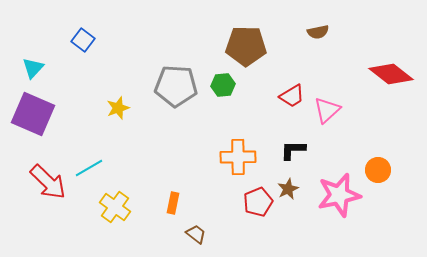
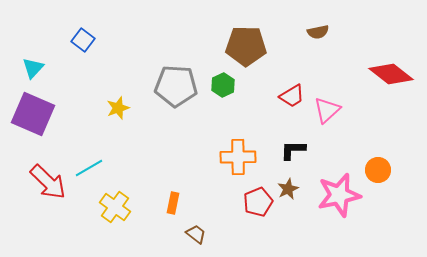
green hexagon: rotated 20 degrees counterclockwise
